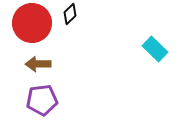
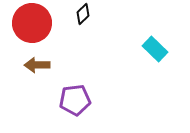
black diamond: moved 13 px right
brown arrow: moved 1 px left, 1 px down
purple pentagon: moved 33 px right
